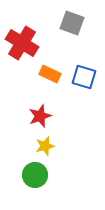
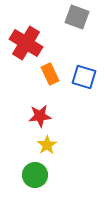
gray square: moved 5 px right, 6 px up
red cross: moved 4 px right
orange rectangle: rotated 40 degrees clockwise
red star: rotated 15 degrees clockwise
yellow star: moved 2 px right, 1 px up; rotated 18 degrees counterclockwise
